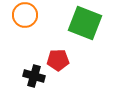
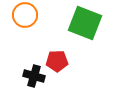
red pentagon: moved 1 px left, 1 px down
